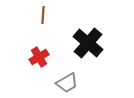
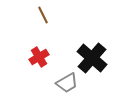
brown line: rotated 30 degrees counterclockwise
black cross: moved 4 px right, 15 px down
